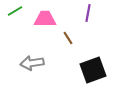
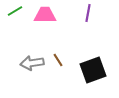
pink trapezoid: moved 4 px up
brown line: moved 10 px left, 22 px down
